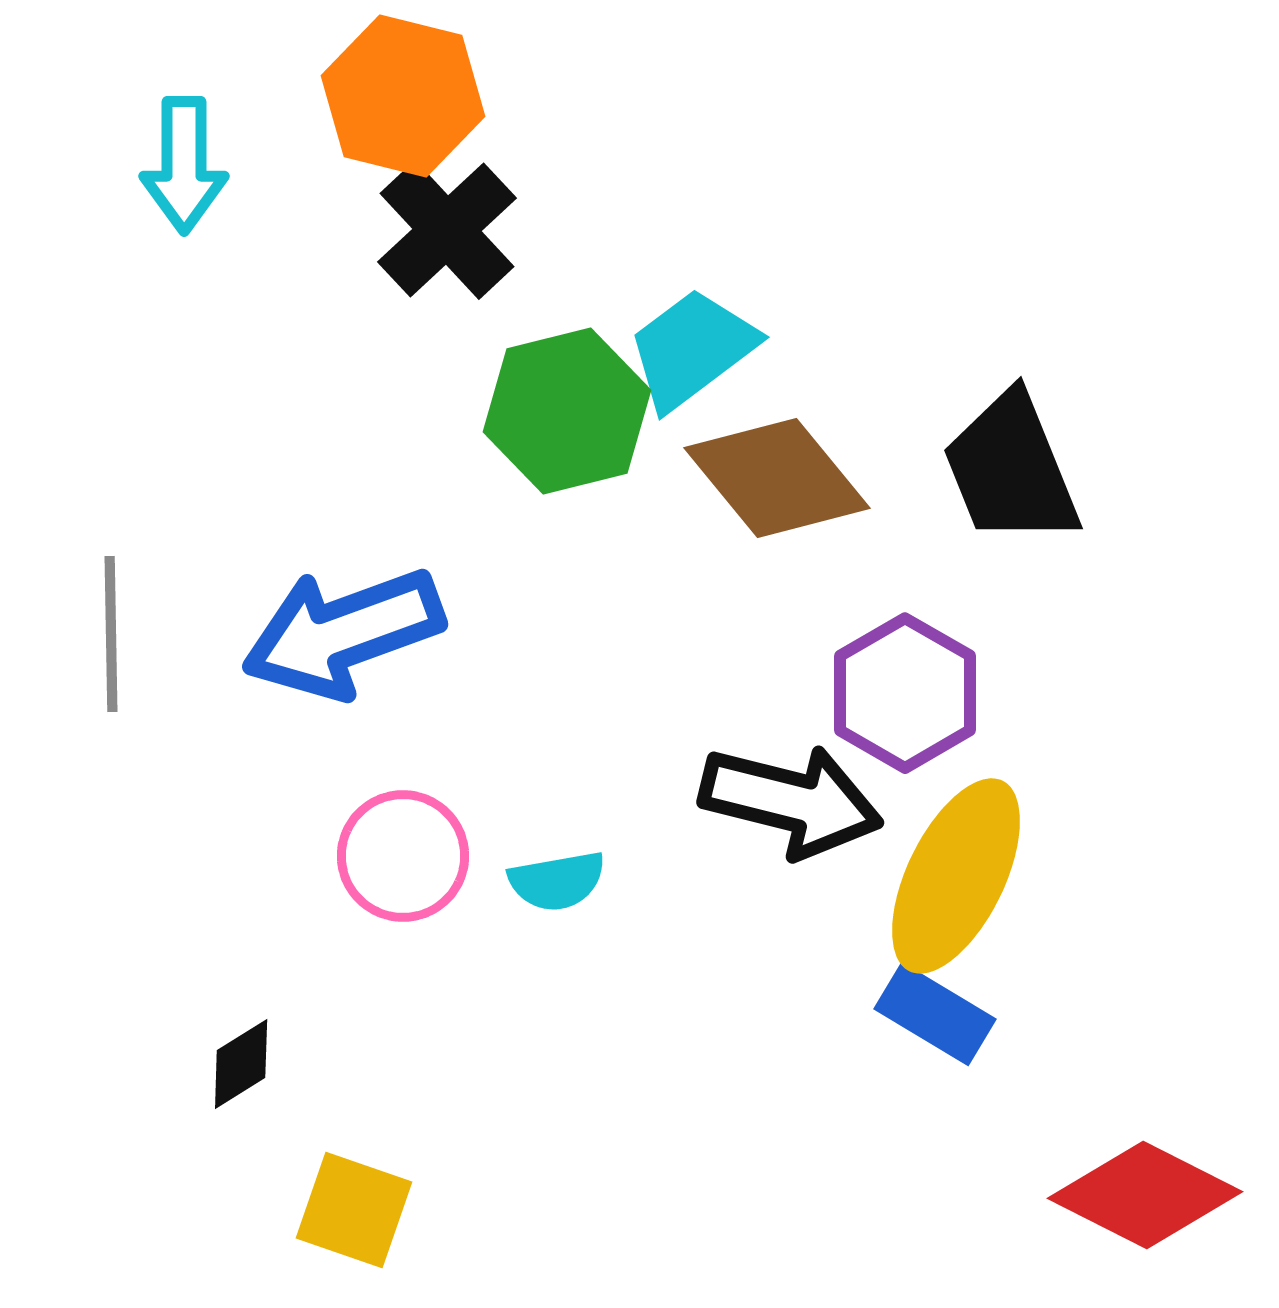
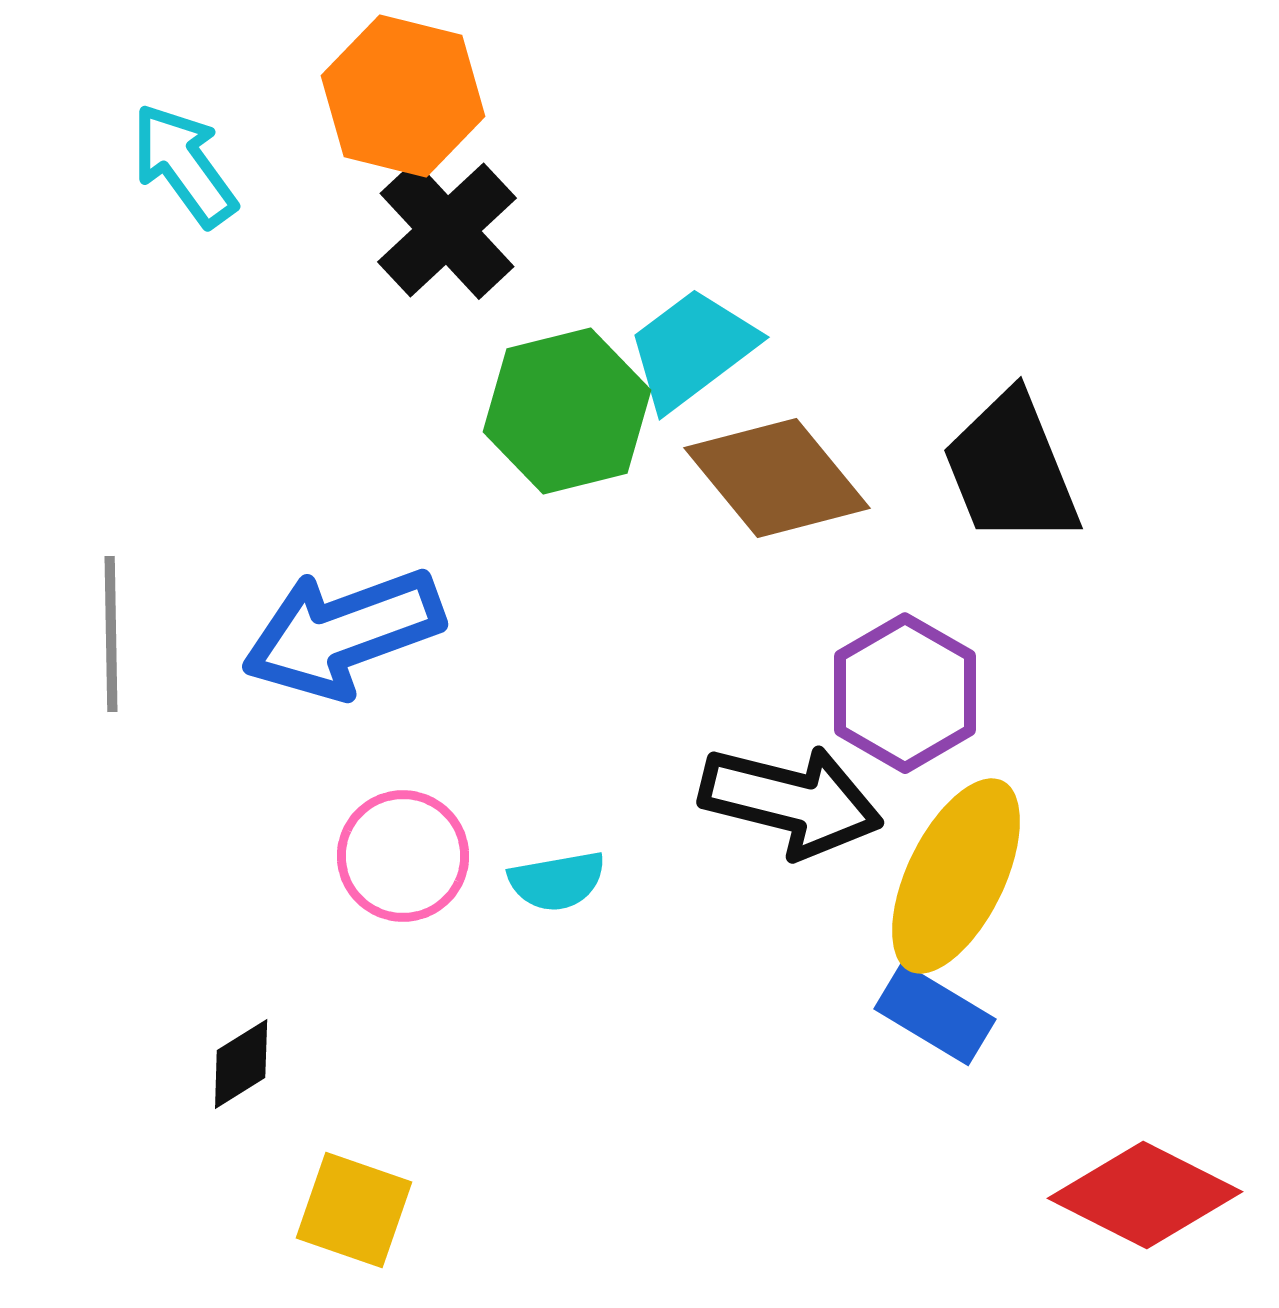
cyan arrow: rotated 144 degrees clockwise
